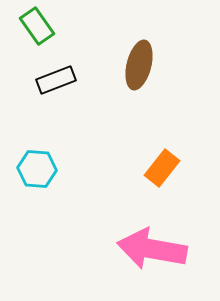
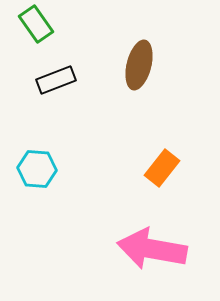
green rectangle: moved 1 px left, 2 px up
